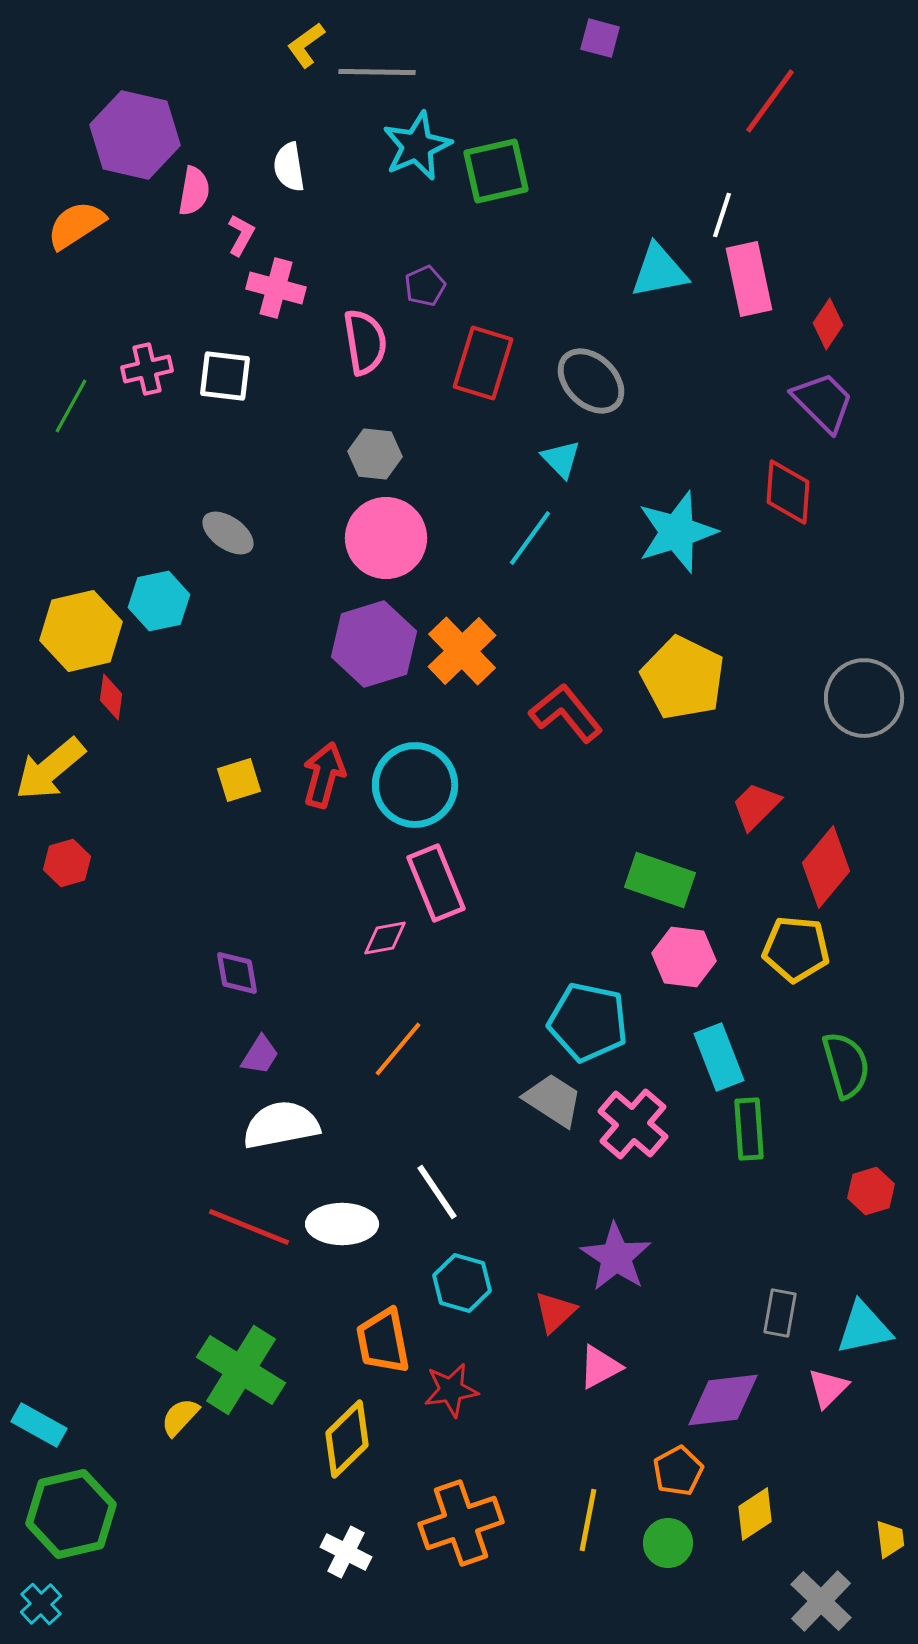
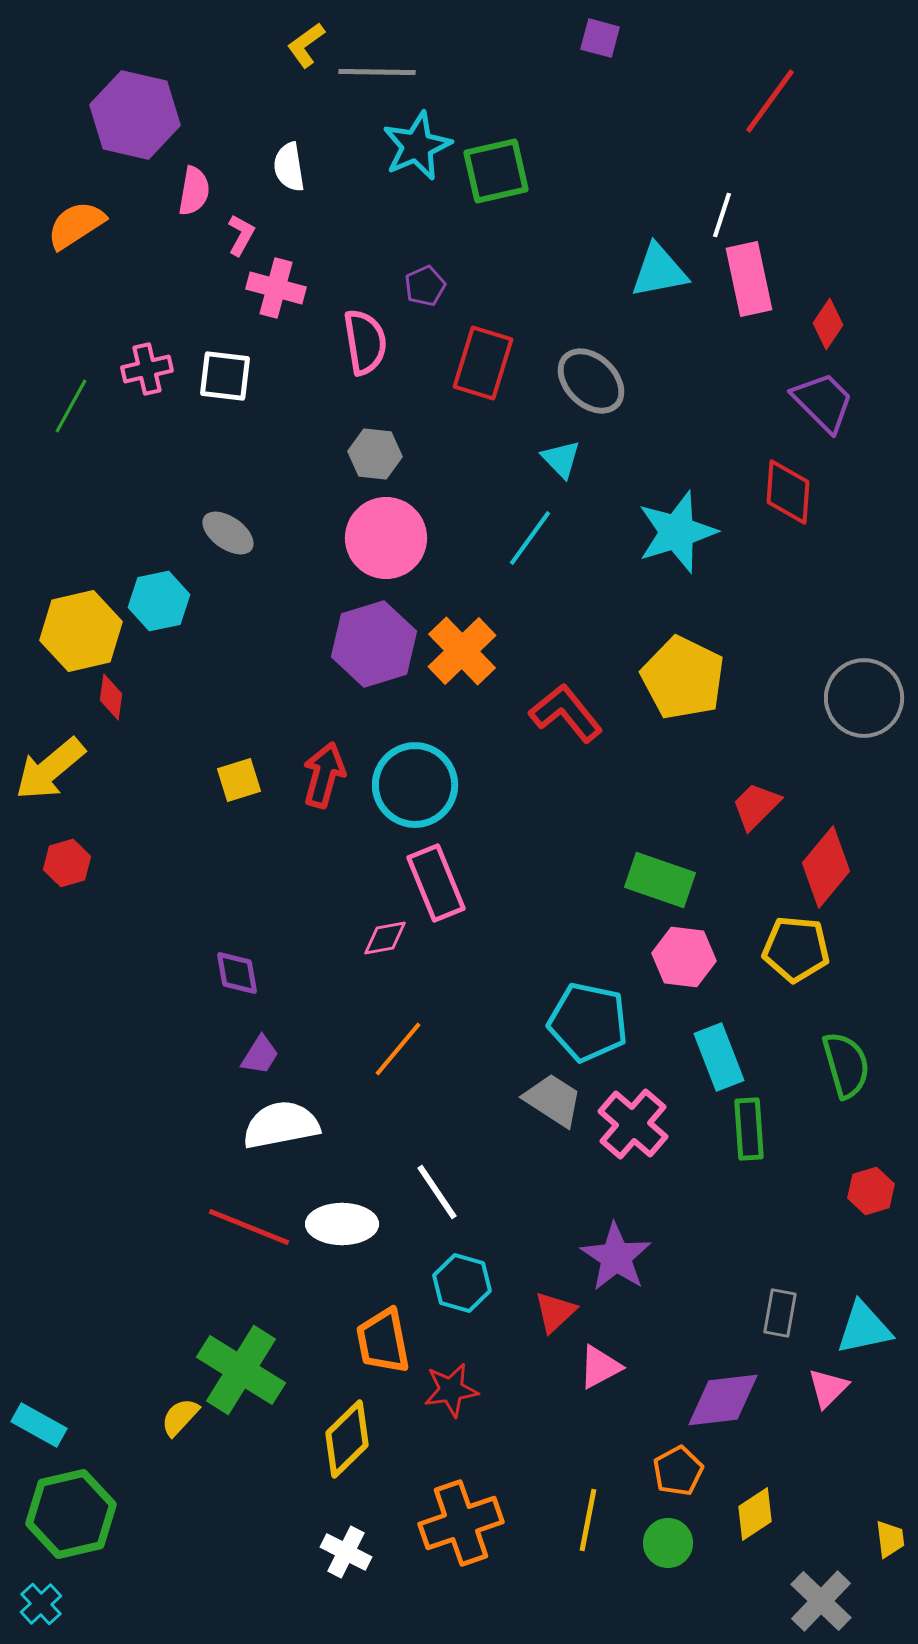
purple hexagon at (135, 135): moved 20 px up
